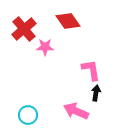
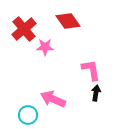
pink arrow: moved 23 px left, 12 px up
